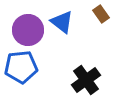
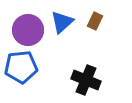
brown rectangle: moved 6 px left, 7 px down; rotated 60 degrees clockwise
blue triangle: rotated 40 degrees clockwise
black cross: rotated 32 degrees counterclockwise
